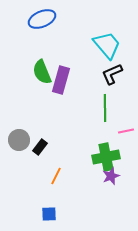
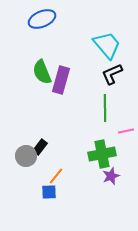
gray circle: moved 7 px right, 16 px down
green cross: moved 4 px left, 3 px up
orange line: rotated 12 degrees clockwise
blue square: moved 22 px up
